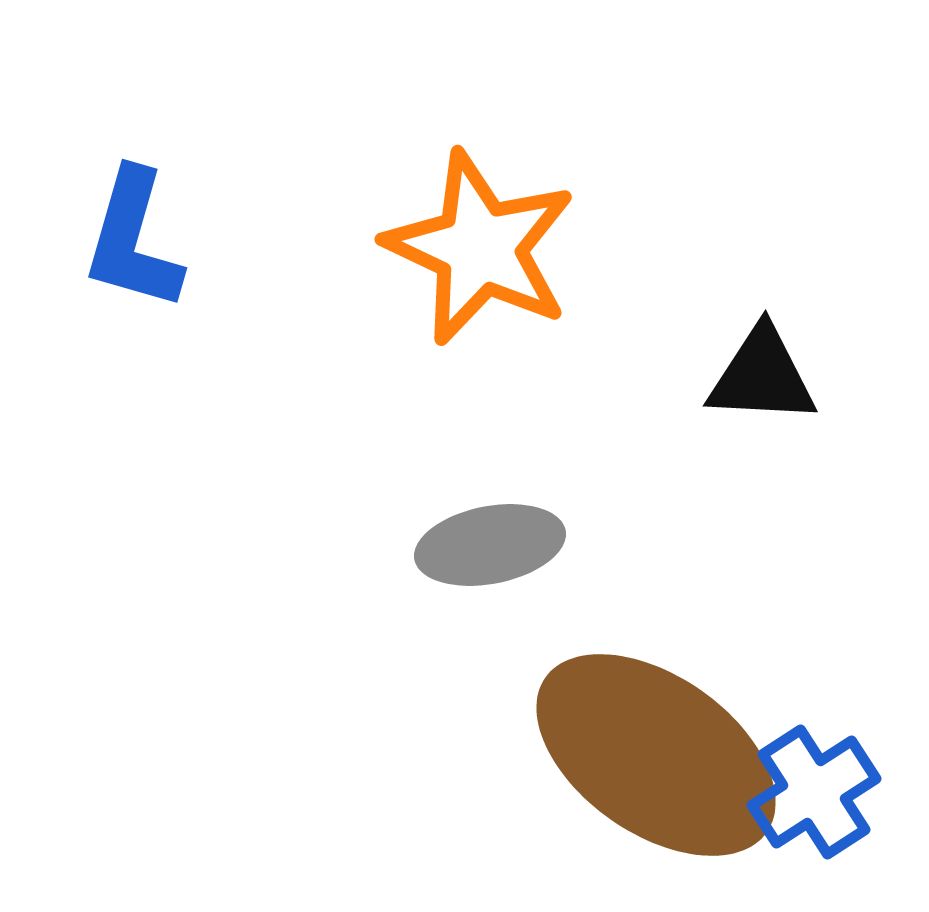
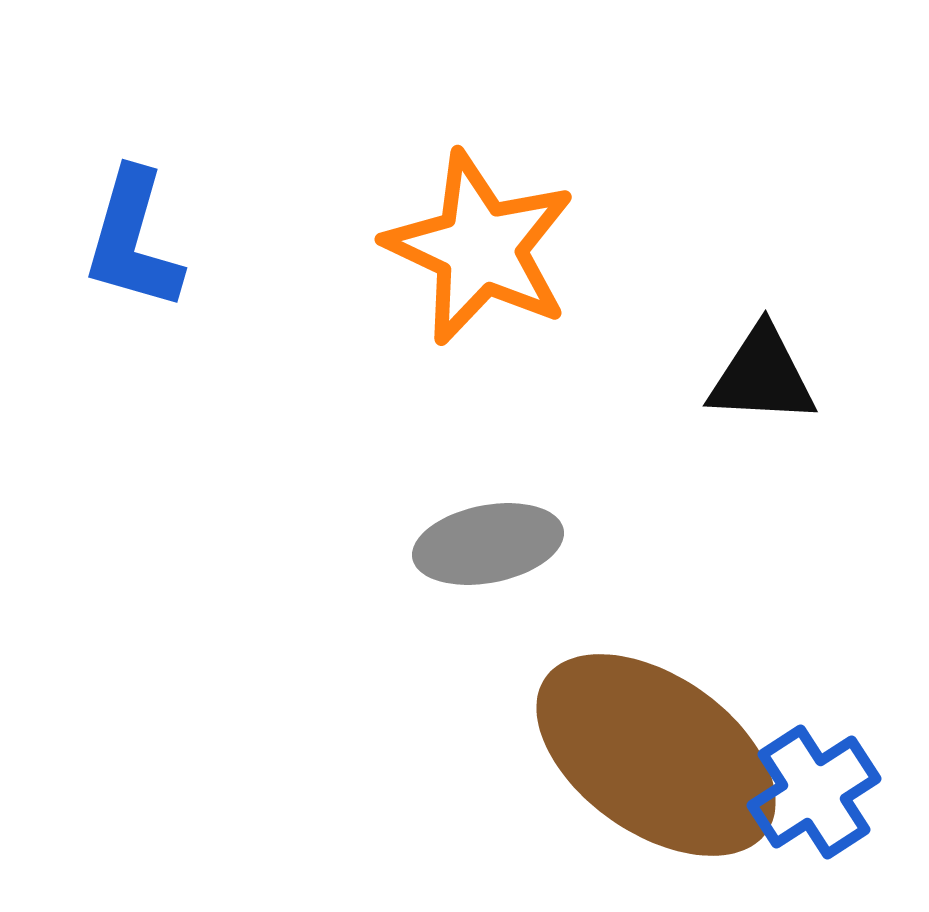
gray ellipse: moved 2 px left, 1 px up
